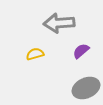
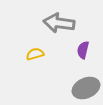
gray arrow: rotated 12 degrees clockwise
purple semicircle: moved 2 px right, 1 px up; rotated 36 degrees counterclockwise
